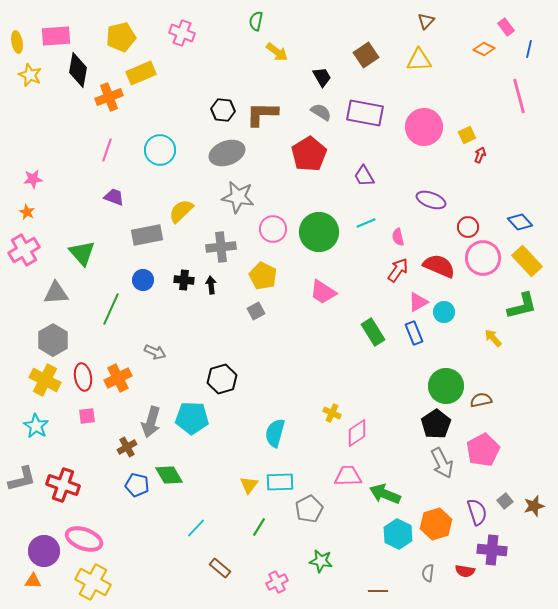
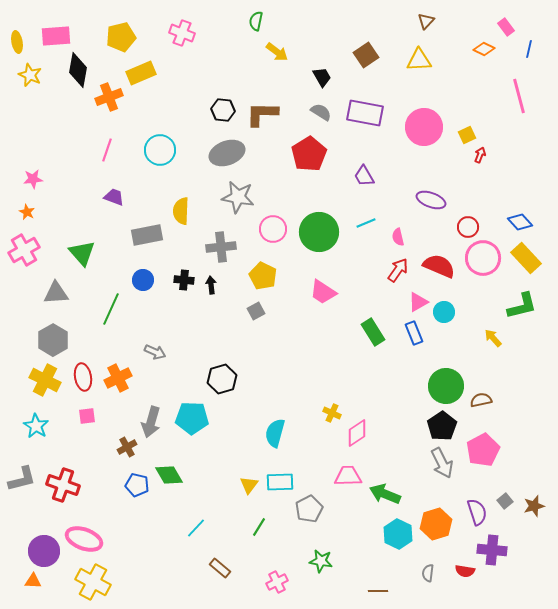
yellow semicircle at (181, 211): rotated 44 degrees counterclockwise
yellow rectangle at (527, 261): moved 1 px left, 3 px up
black pentagon at (436, 424): moved 6 px right, 2 px down
